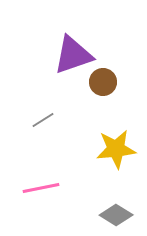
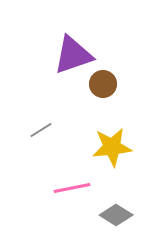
brown circle: moved 2 px down
gray line: moved 2 px left, 10 px down
yellow star: moved 4 px left, 2 px up
pink line: moved 31 px right
